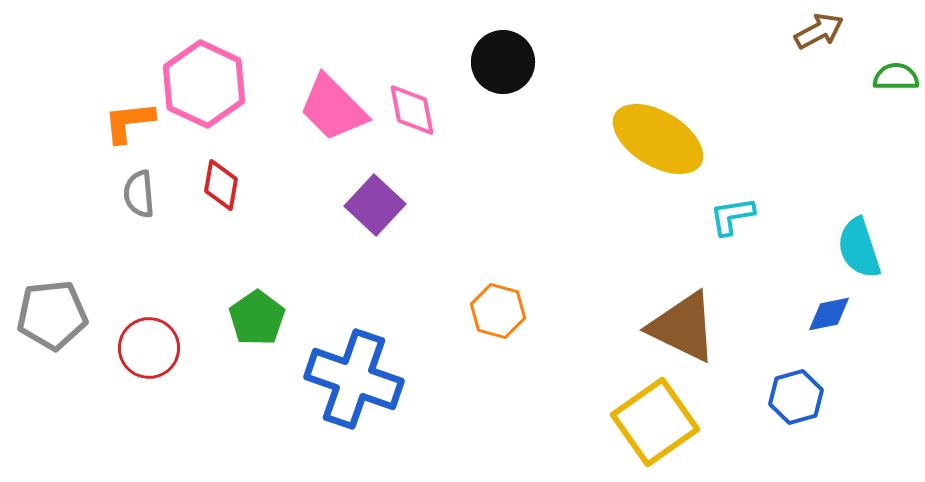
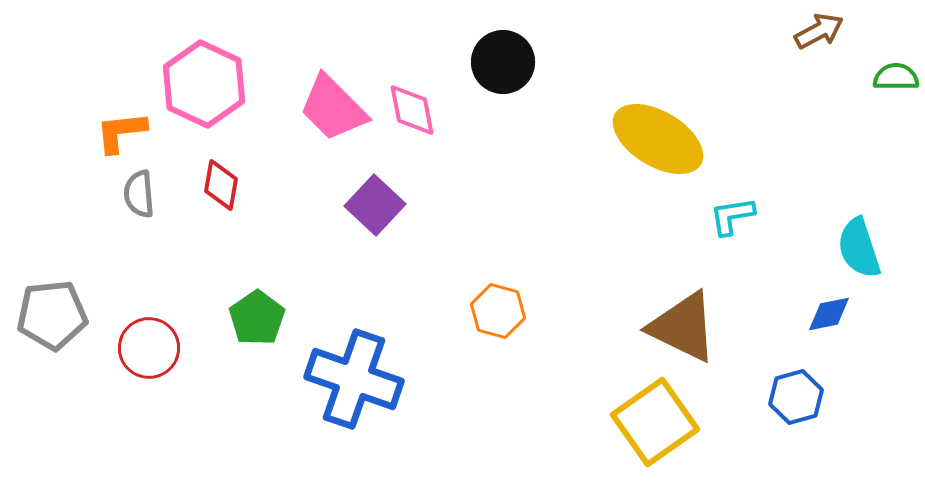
orange L-shape: moved 8 px left, 10 px down
